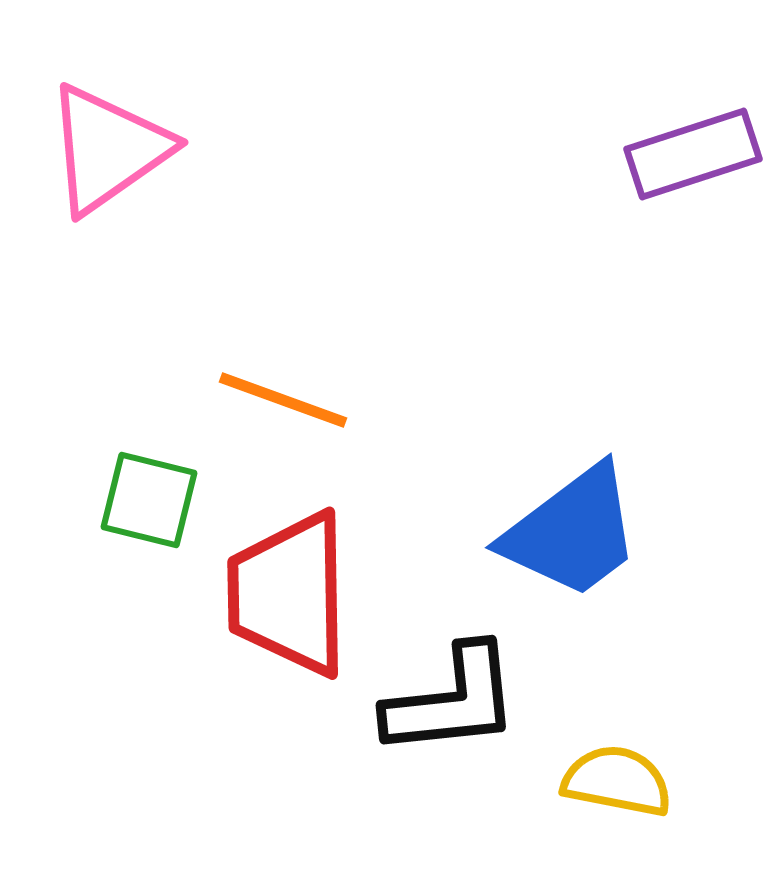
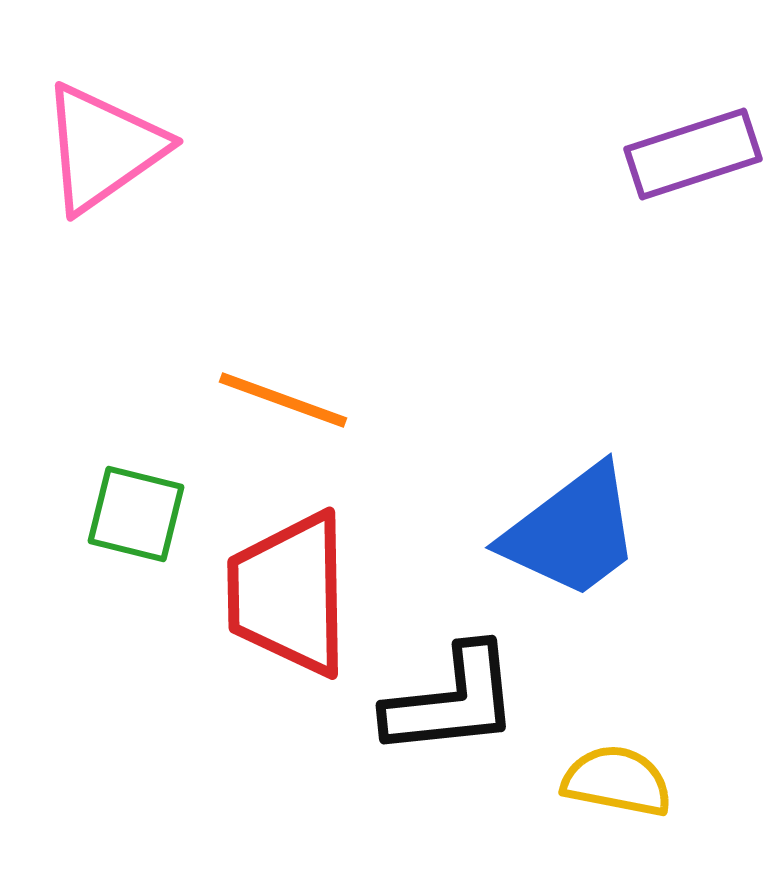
pink triangle: moved 5 px left, 1 px up
green square: moved 13 px left, 14 px down
